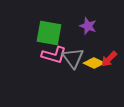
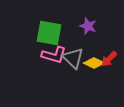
gray triangle: rotated 10 degrees counterclockwise
